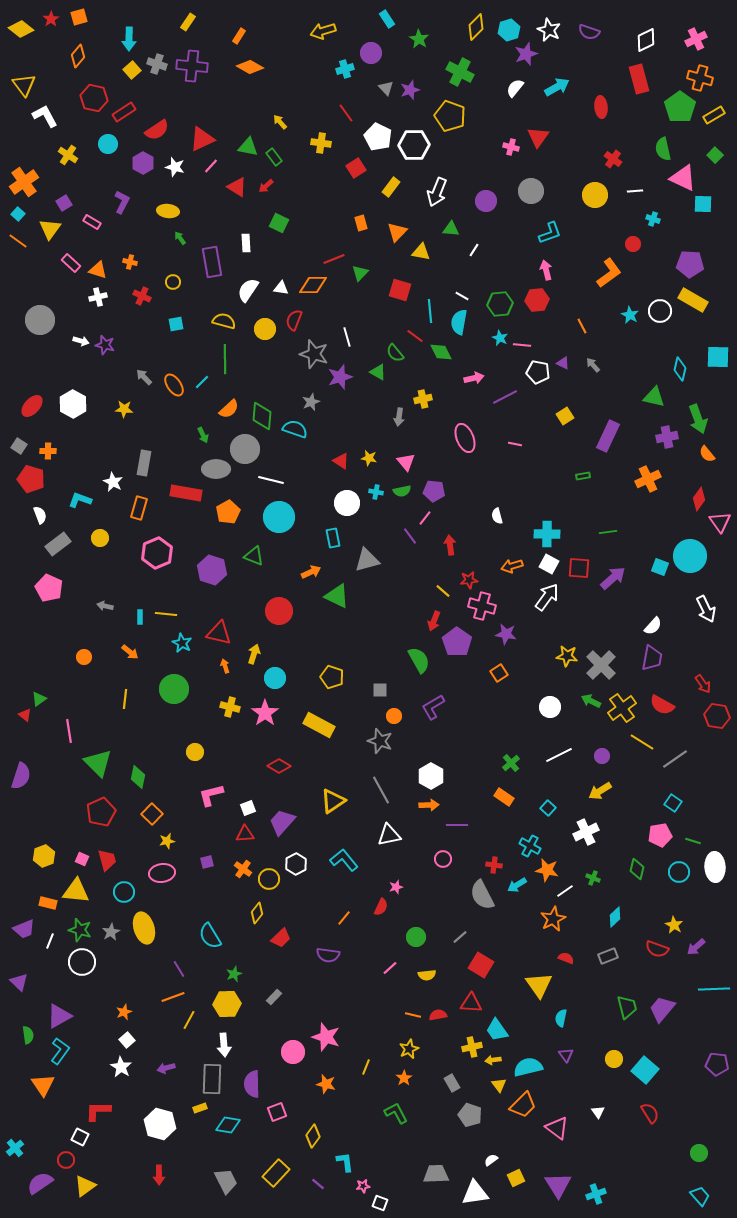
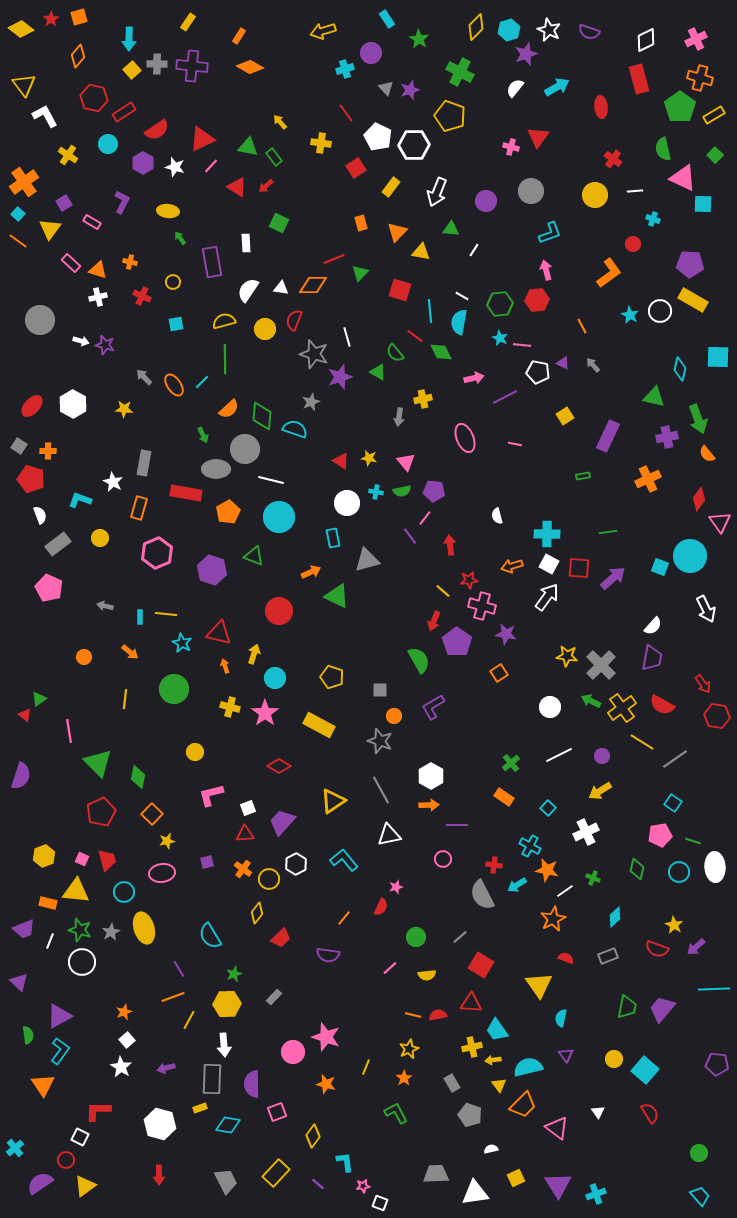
gray cross at (157, 64): rotated 18 degrees counterclockwise
yellow semicircle at (224, 321): rotated 30 degrees counterclockwise
green trapezoid at (627, 1007): rotated 25 degrees clockwise
white semicircle at (491, 1160): moved 11 px up; rotated 24 degrees clockwise
